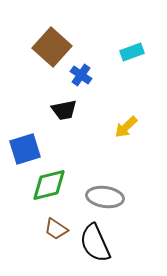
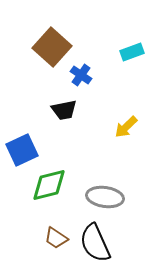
blue square: moved 3 px left, 1 px down; rotated 8 degrees counterclockwise
brown trapezoid: moved 9 px down
